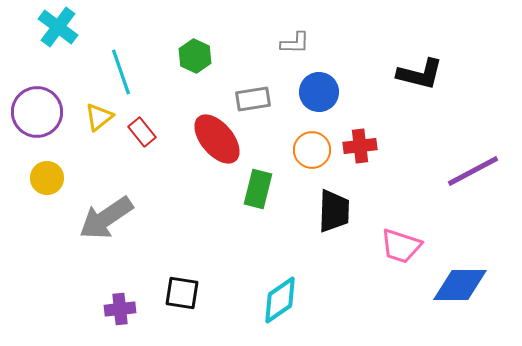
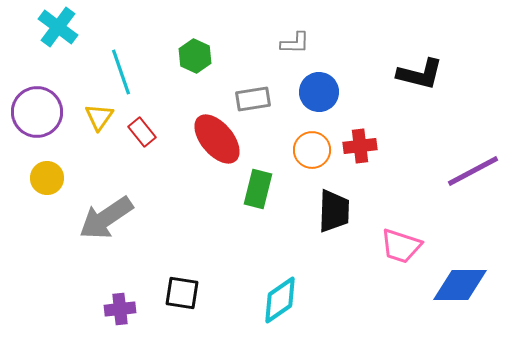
yellow triangle: rotated 16 degrees counterclockwise
